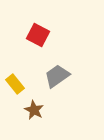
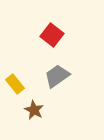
red square: moved 14 px right; rotated 10 degrees clockwise
